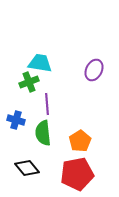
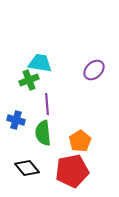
purple ellipse: rotated 20 degrees clockwise
green cross: moved 2 px up
red pentagon: moved 5 px left, 3 px up
